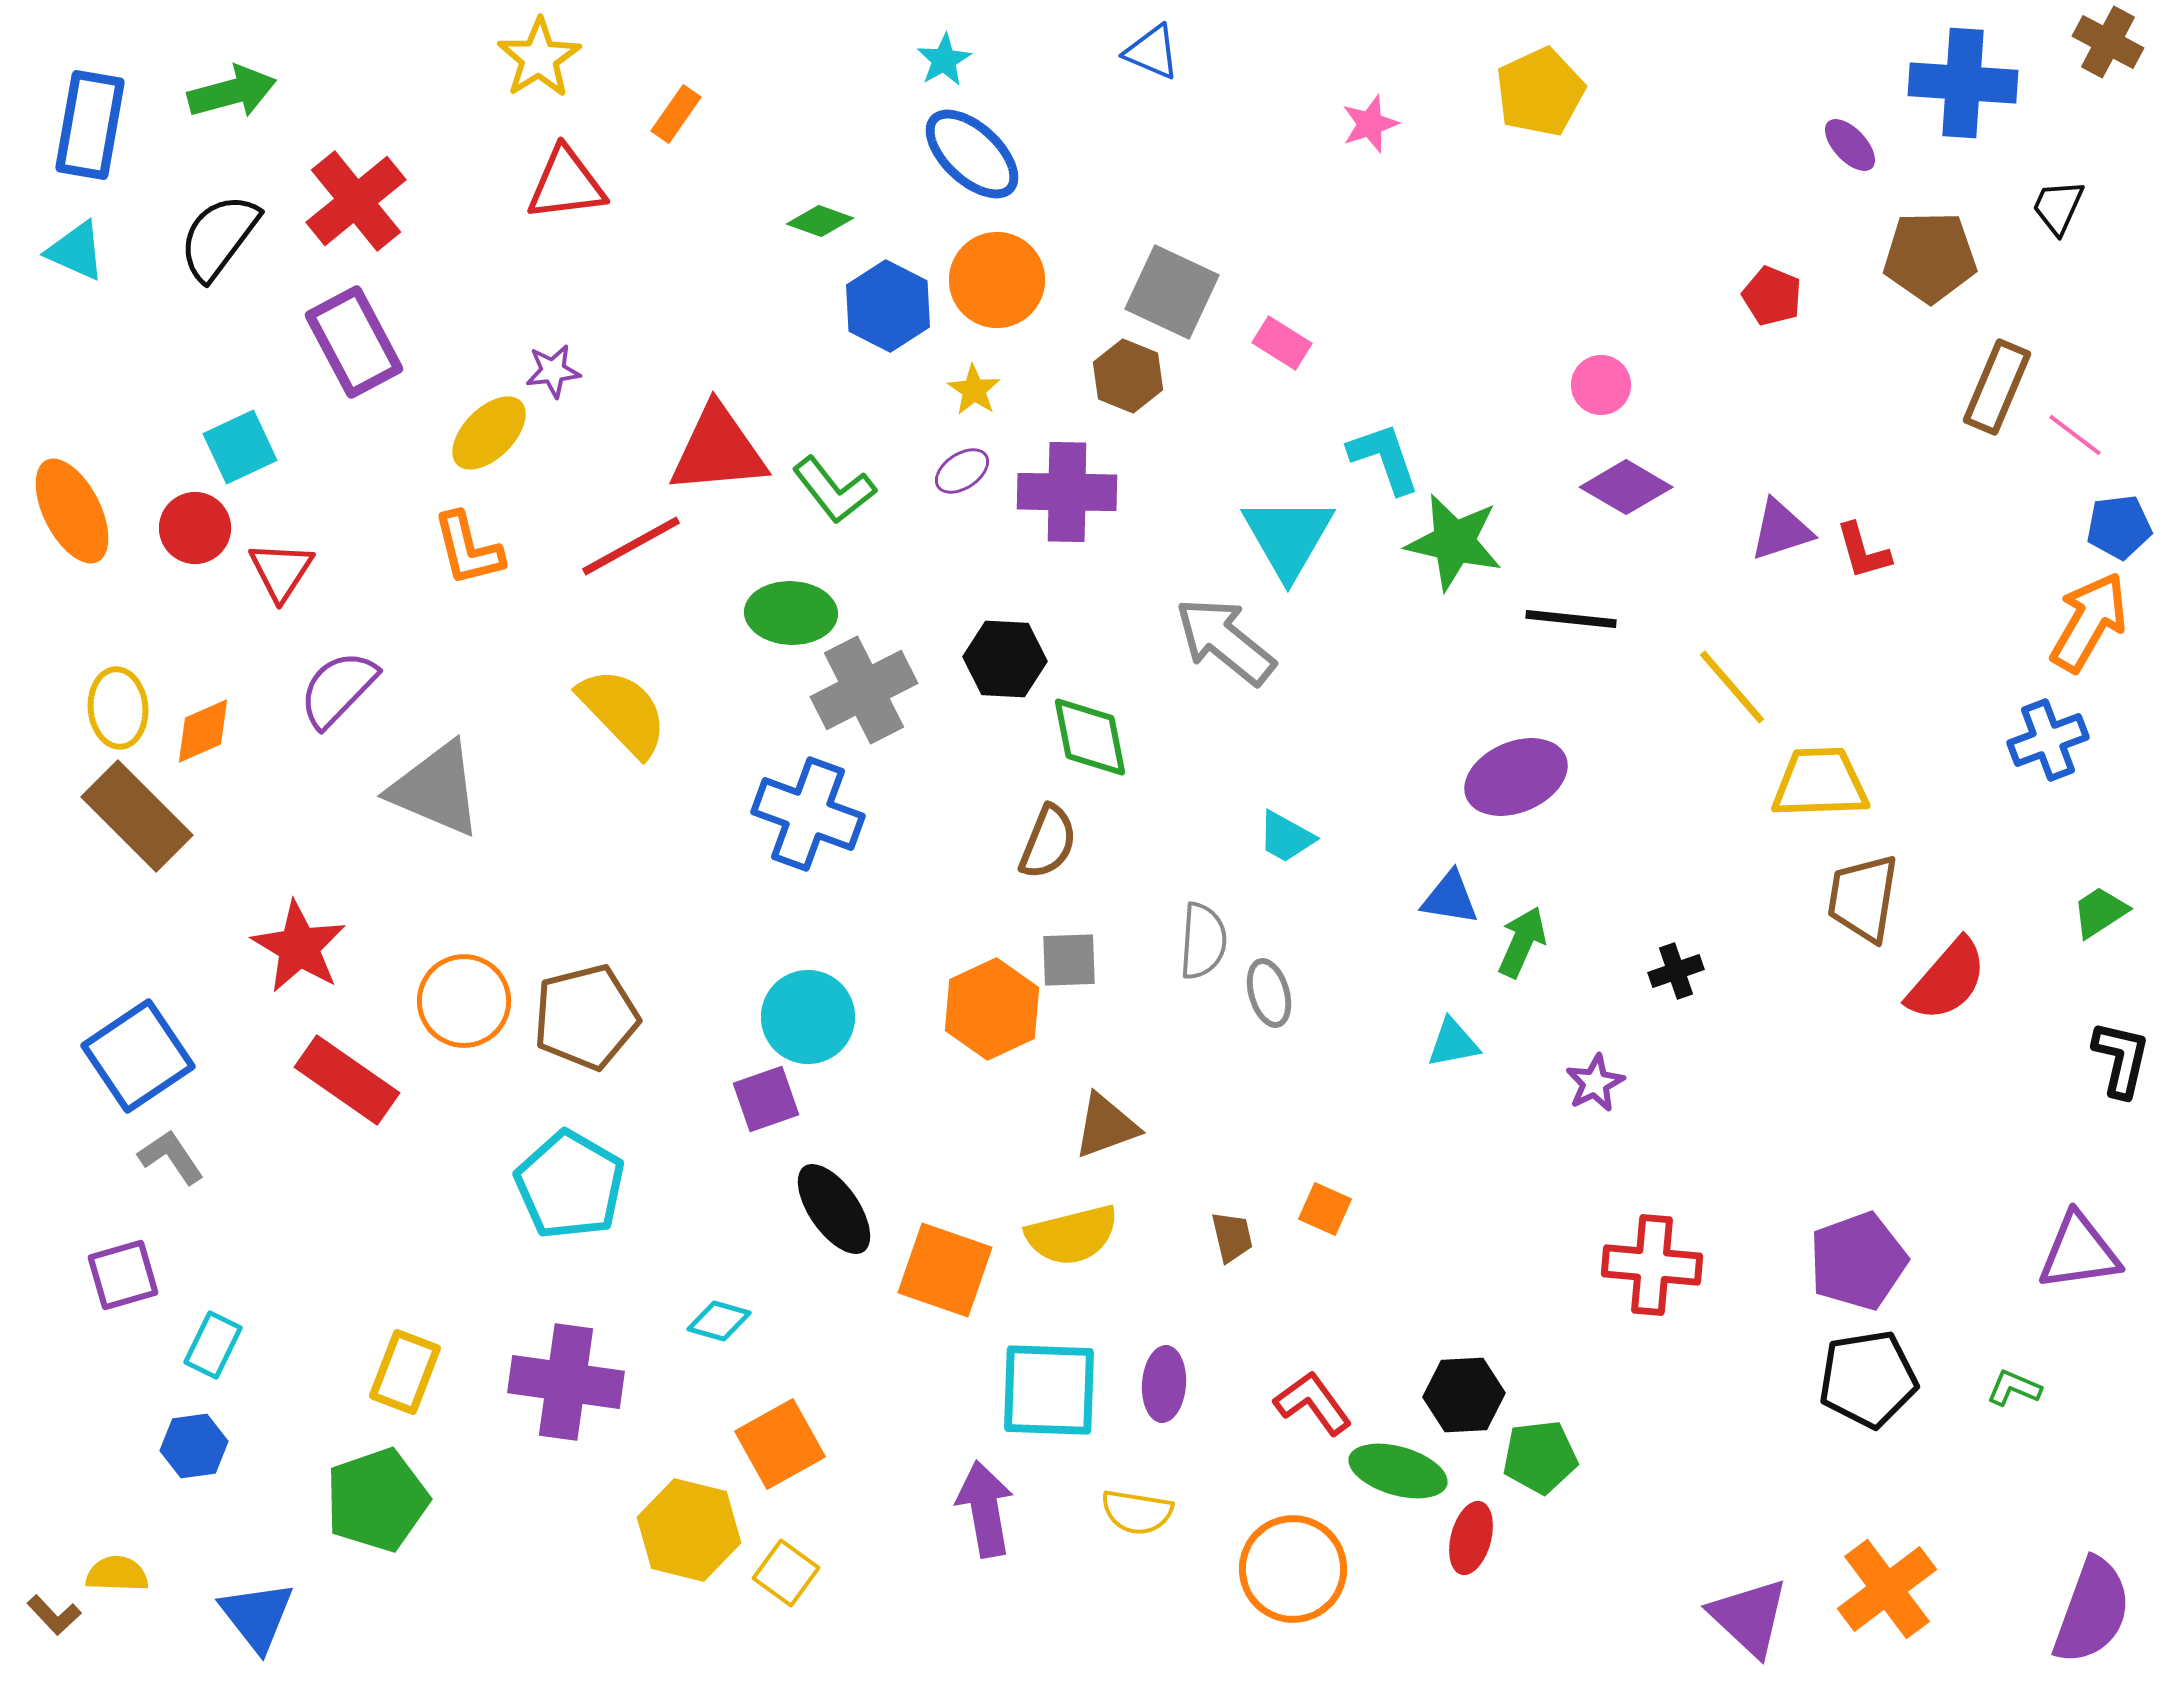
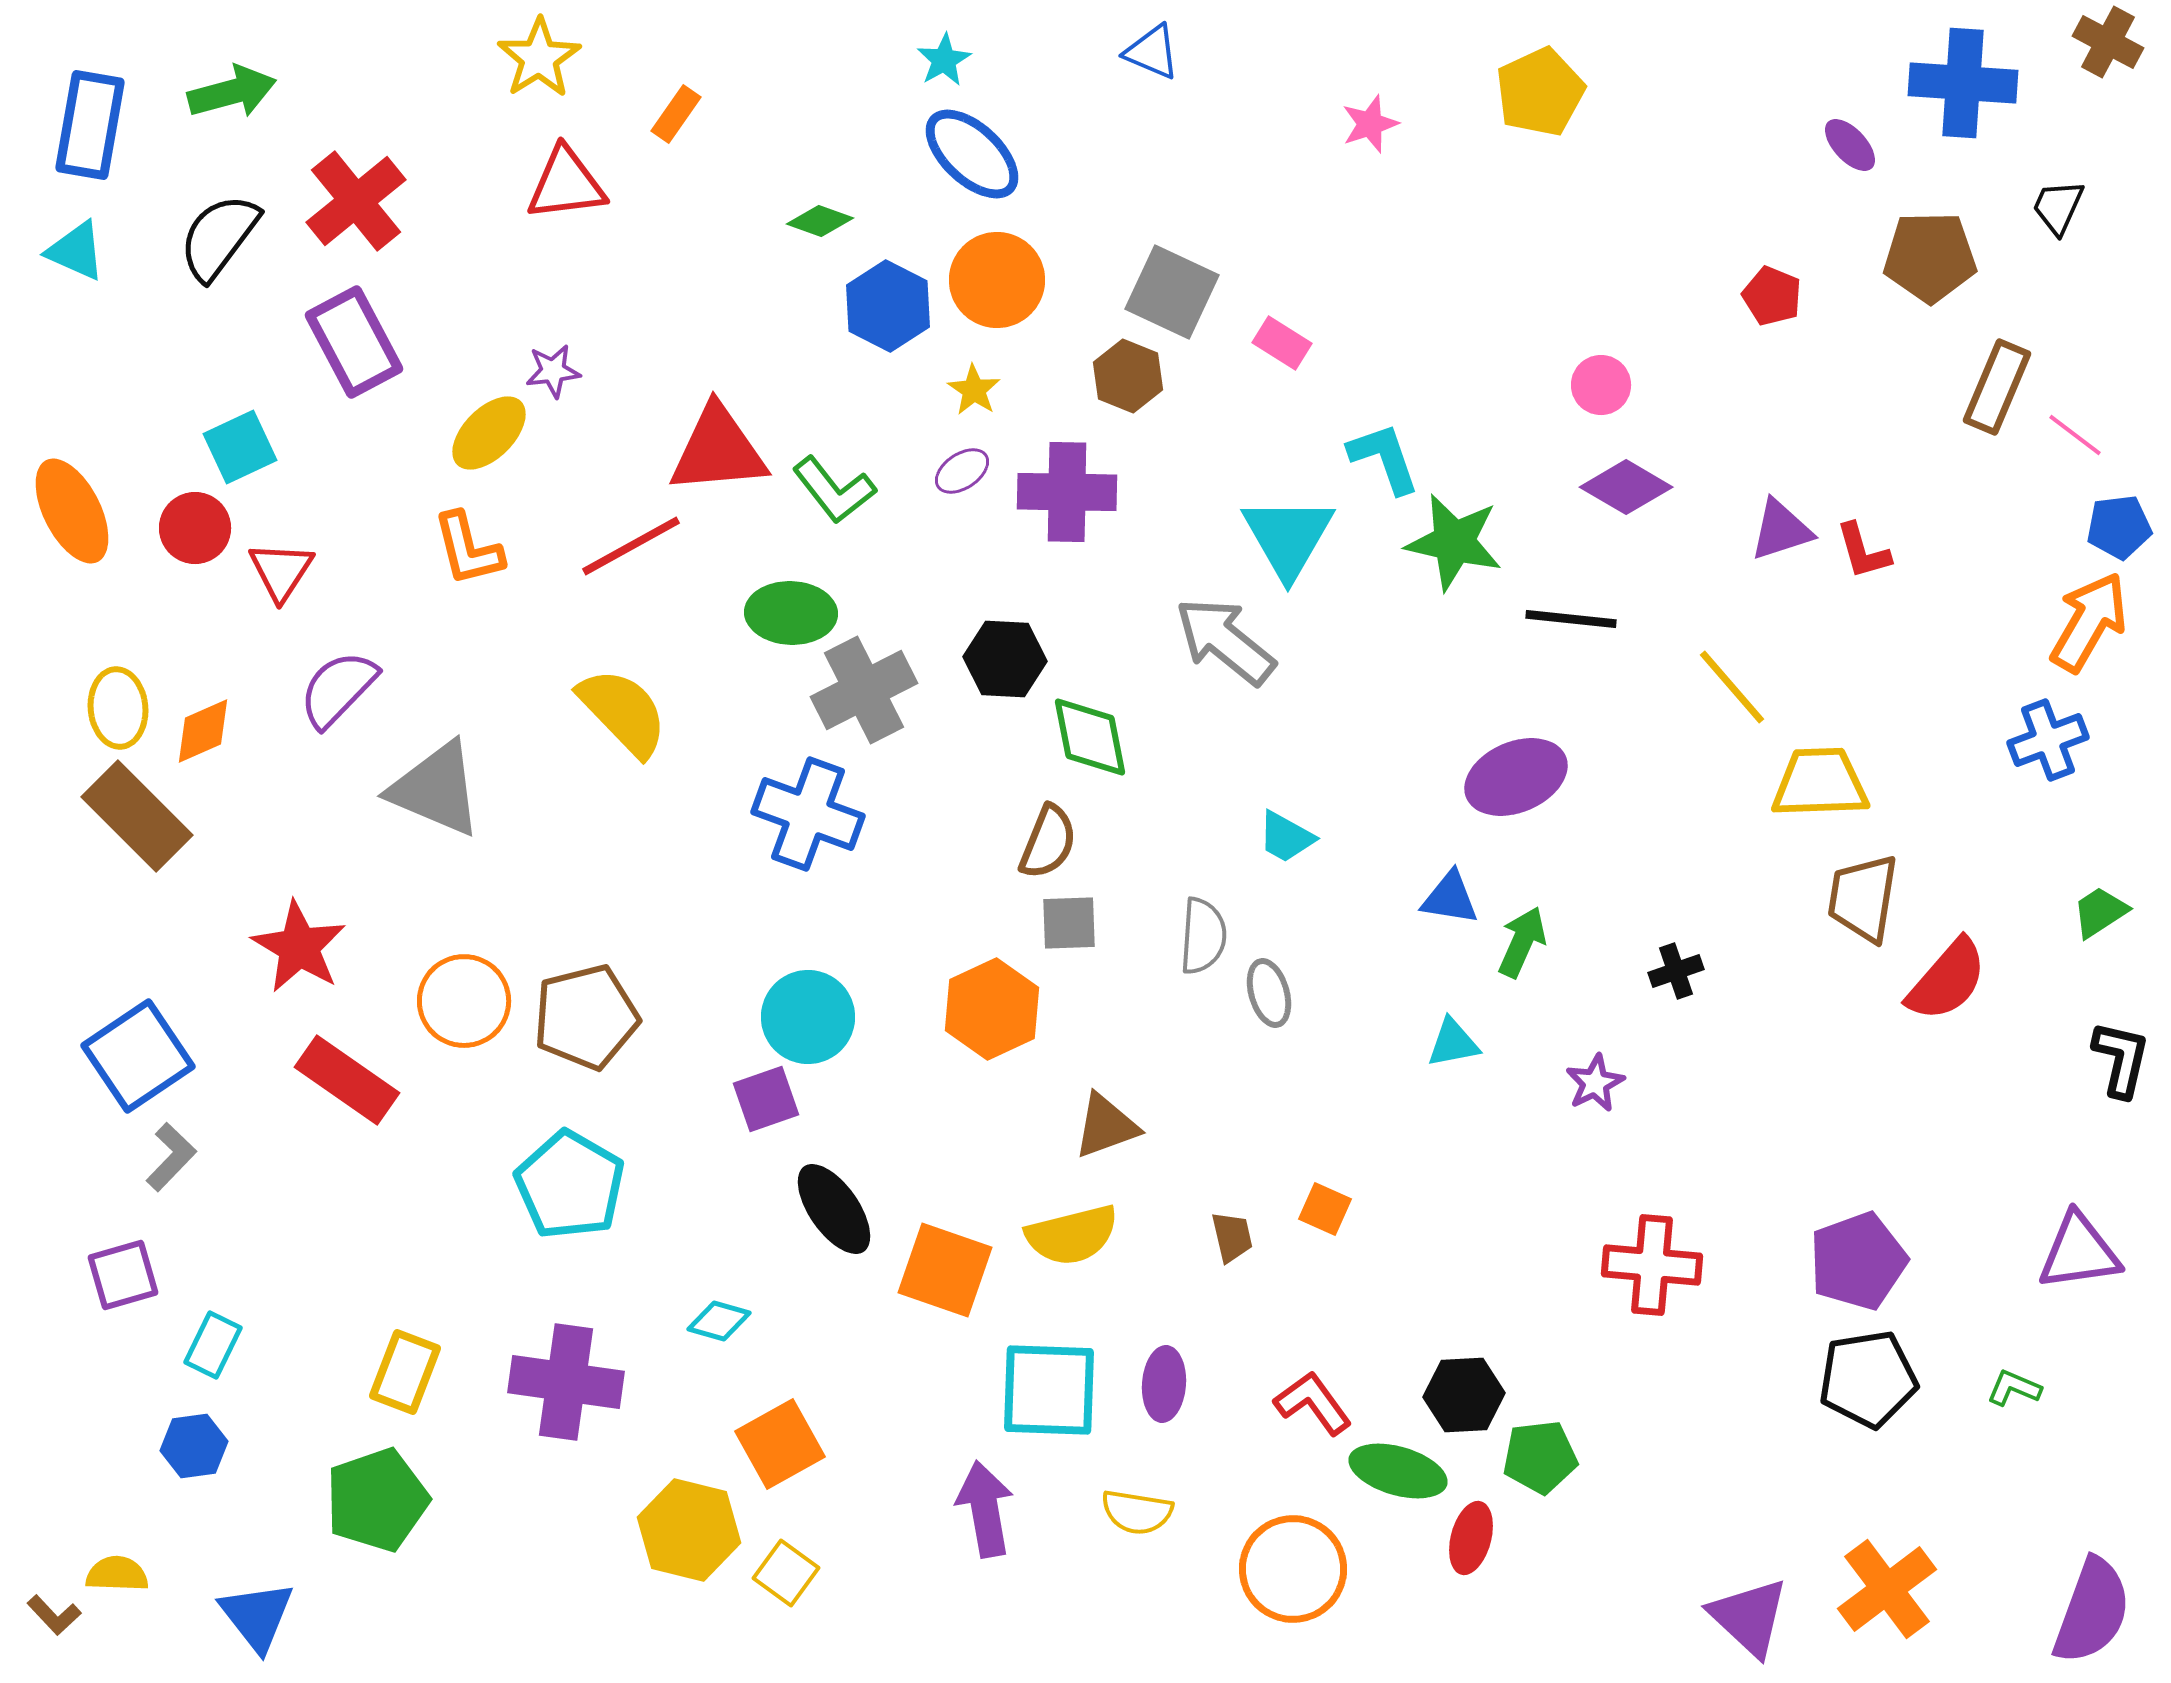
gray semicircle at (1203, 941): moved 5 px up
gray square at (1069, 960): moved 37 px up
gray L-shape at (171, 1157): rotated 78 degrees clockwise
